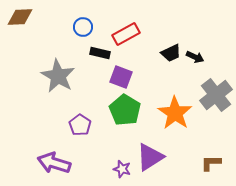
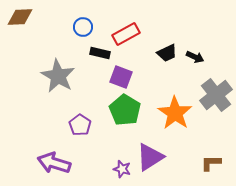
black trapezoid: moved 4 px left
